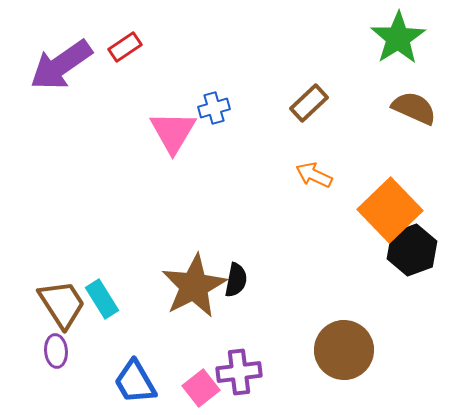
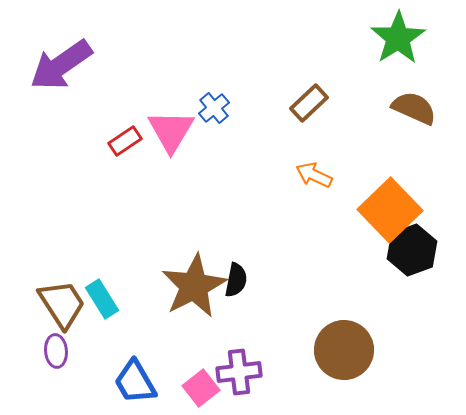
red rectangle: moved 94 px down
blue cross: rotated 24 degrees counterclockwise
pink triangle: moved 2 px left, 1 px up
